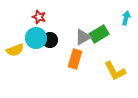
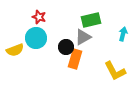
cyan arrow: moved 3 px left, 16 px down
green rectangle: moved 8 px left, 14 px up; rotated 18 degrees clockwise
black circle: moved 16 px right, 7 px down
